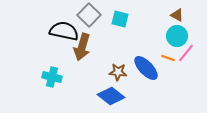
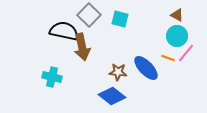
brown arrow: rotated 28 degrees counterclockwise
blue diamond: moved 1 px right
